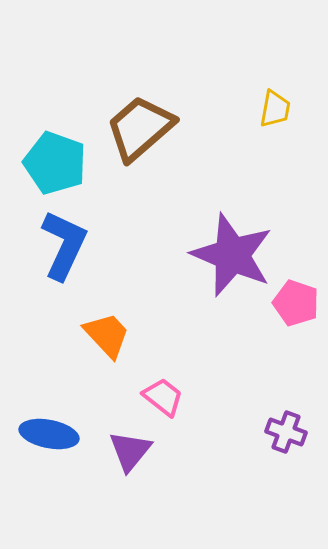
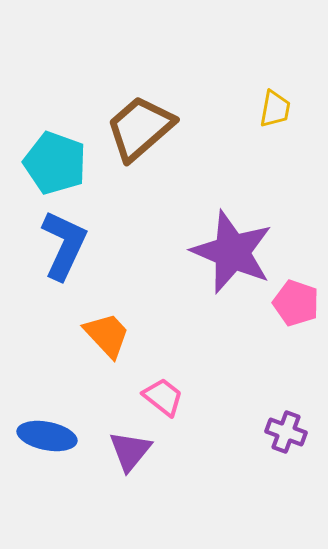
purple star: moved 3 px up
blue ellipse: moved 2 px left, 2 px down
